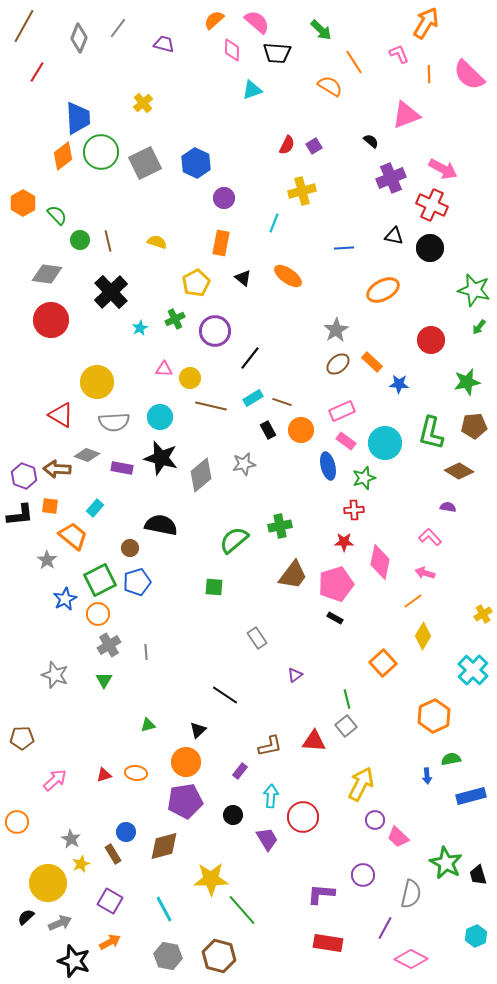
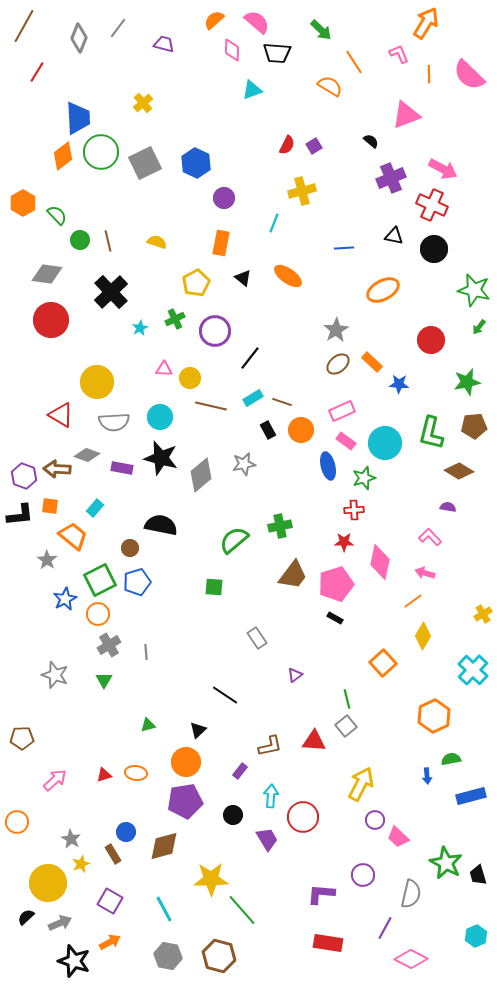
black circle at (430, 248): moved 4 px right, 1 px down
